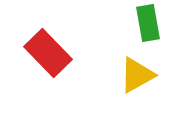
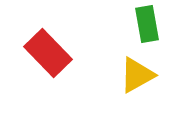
green rectangle: moved 1 px left, 1 px down
